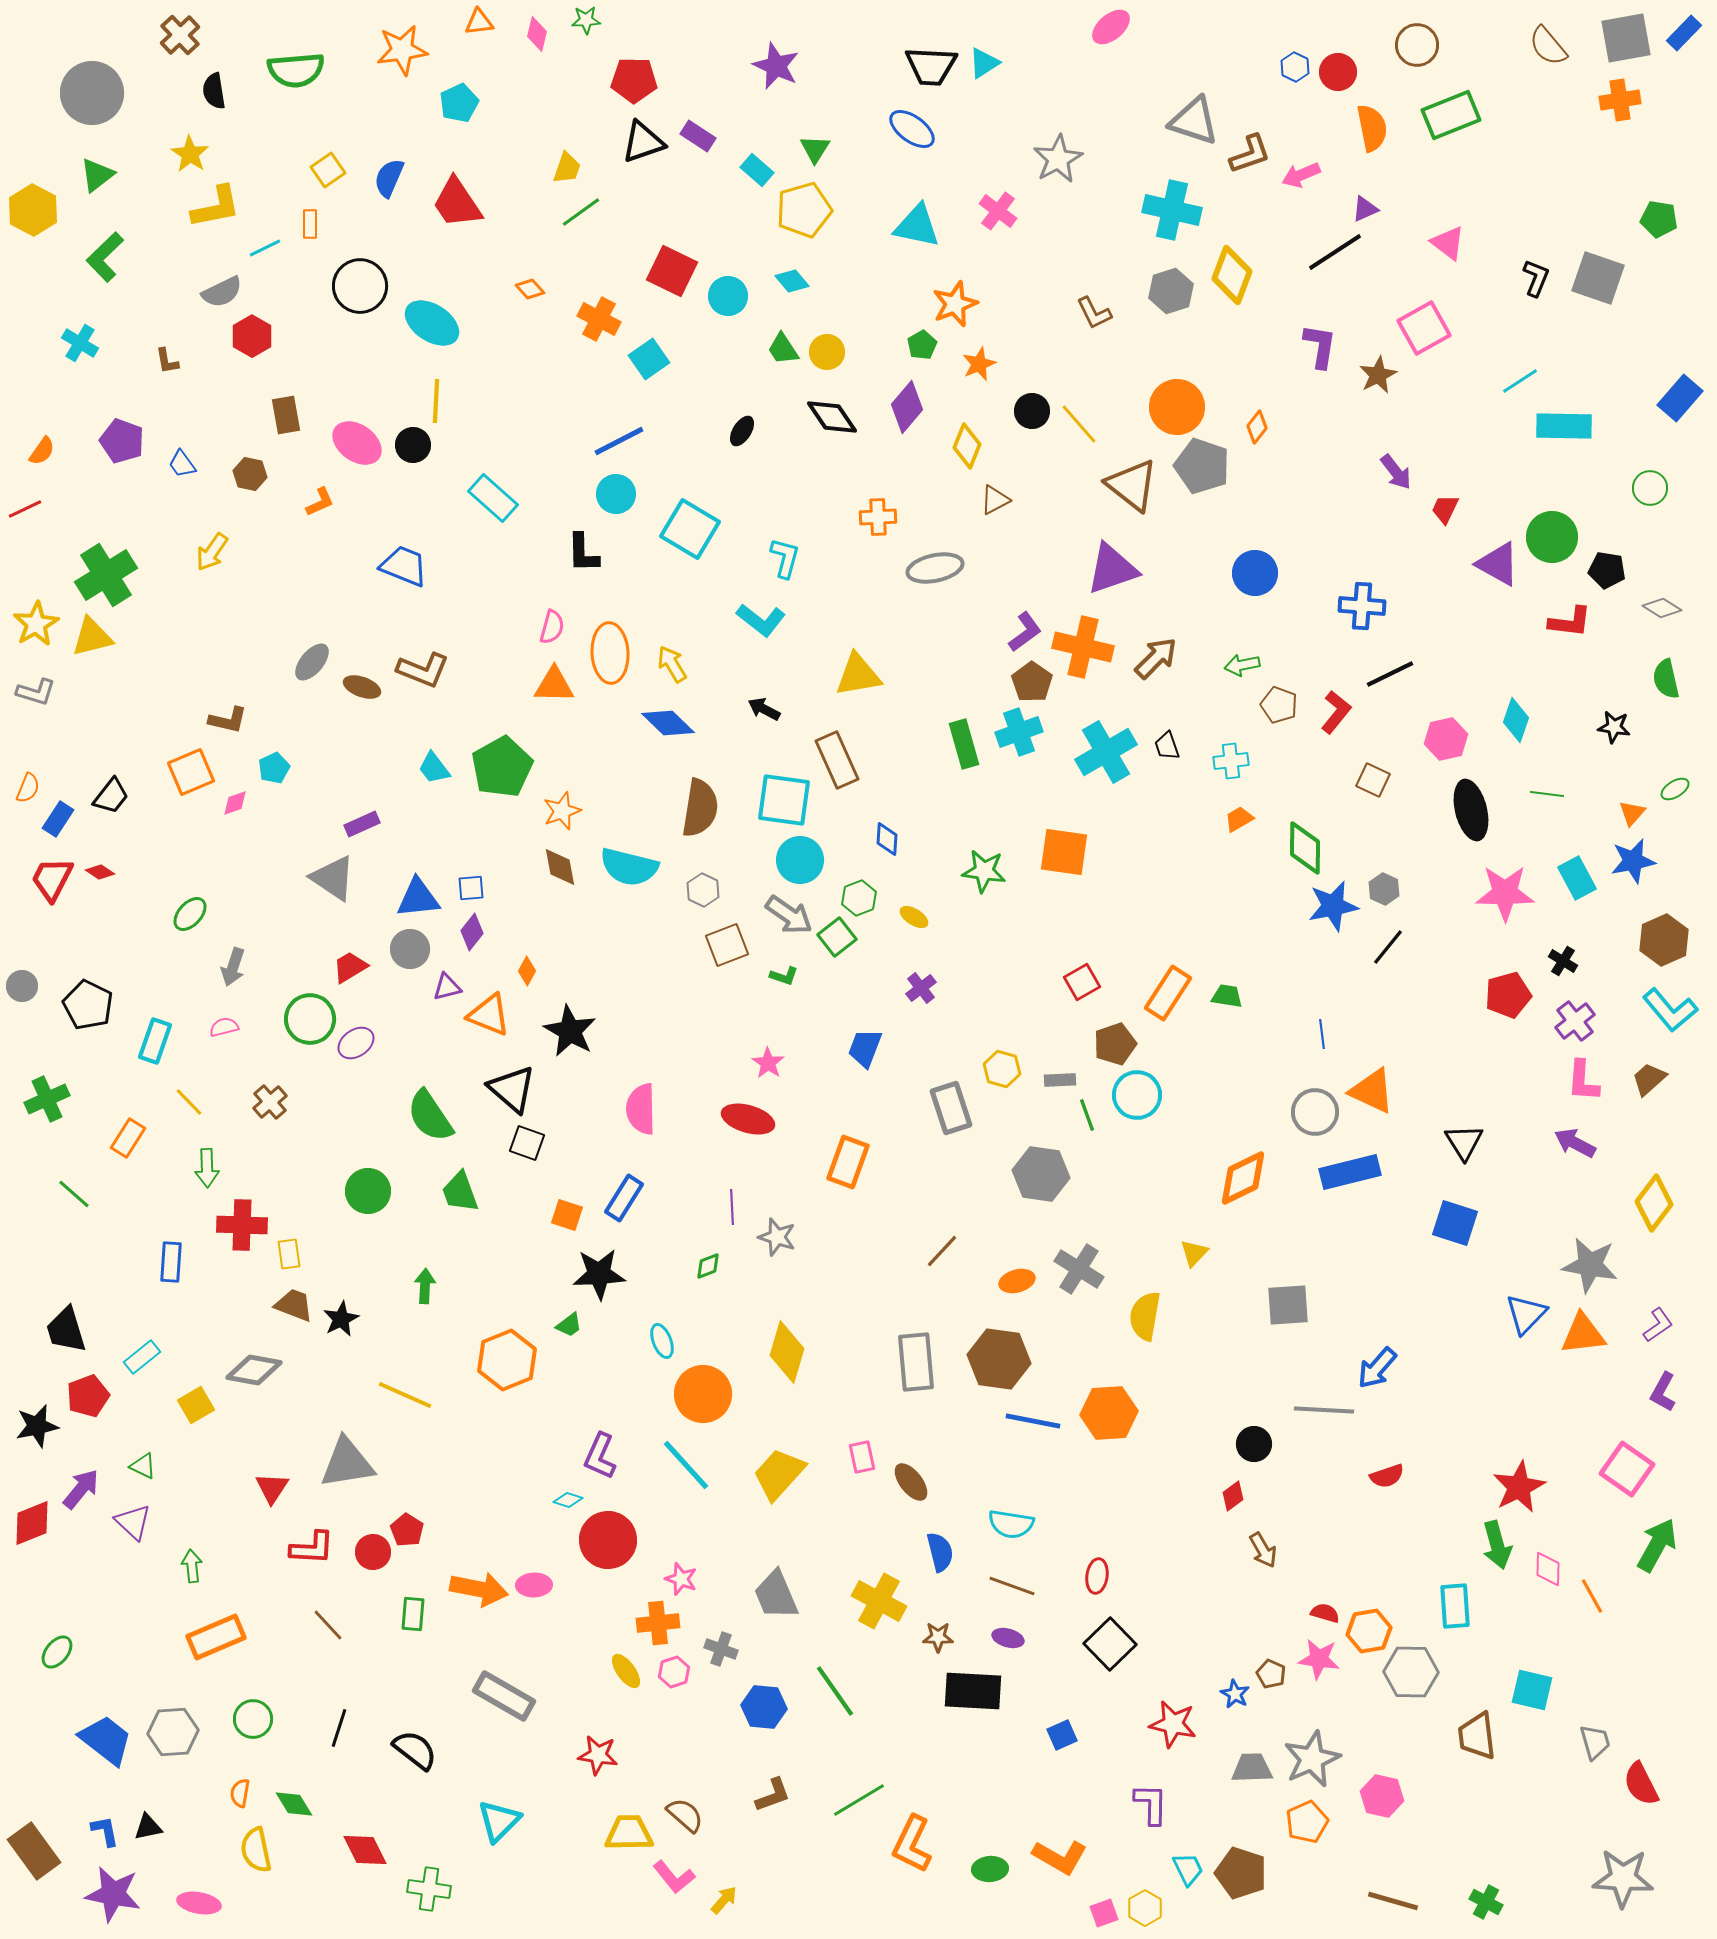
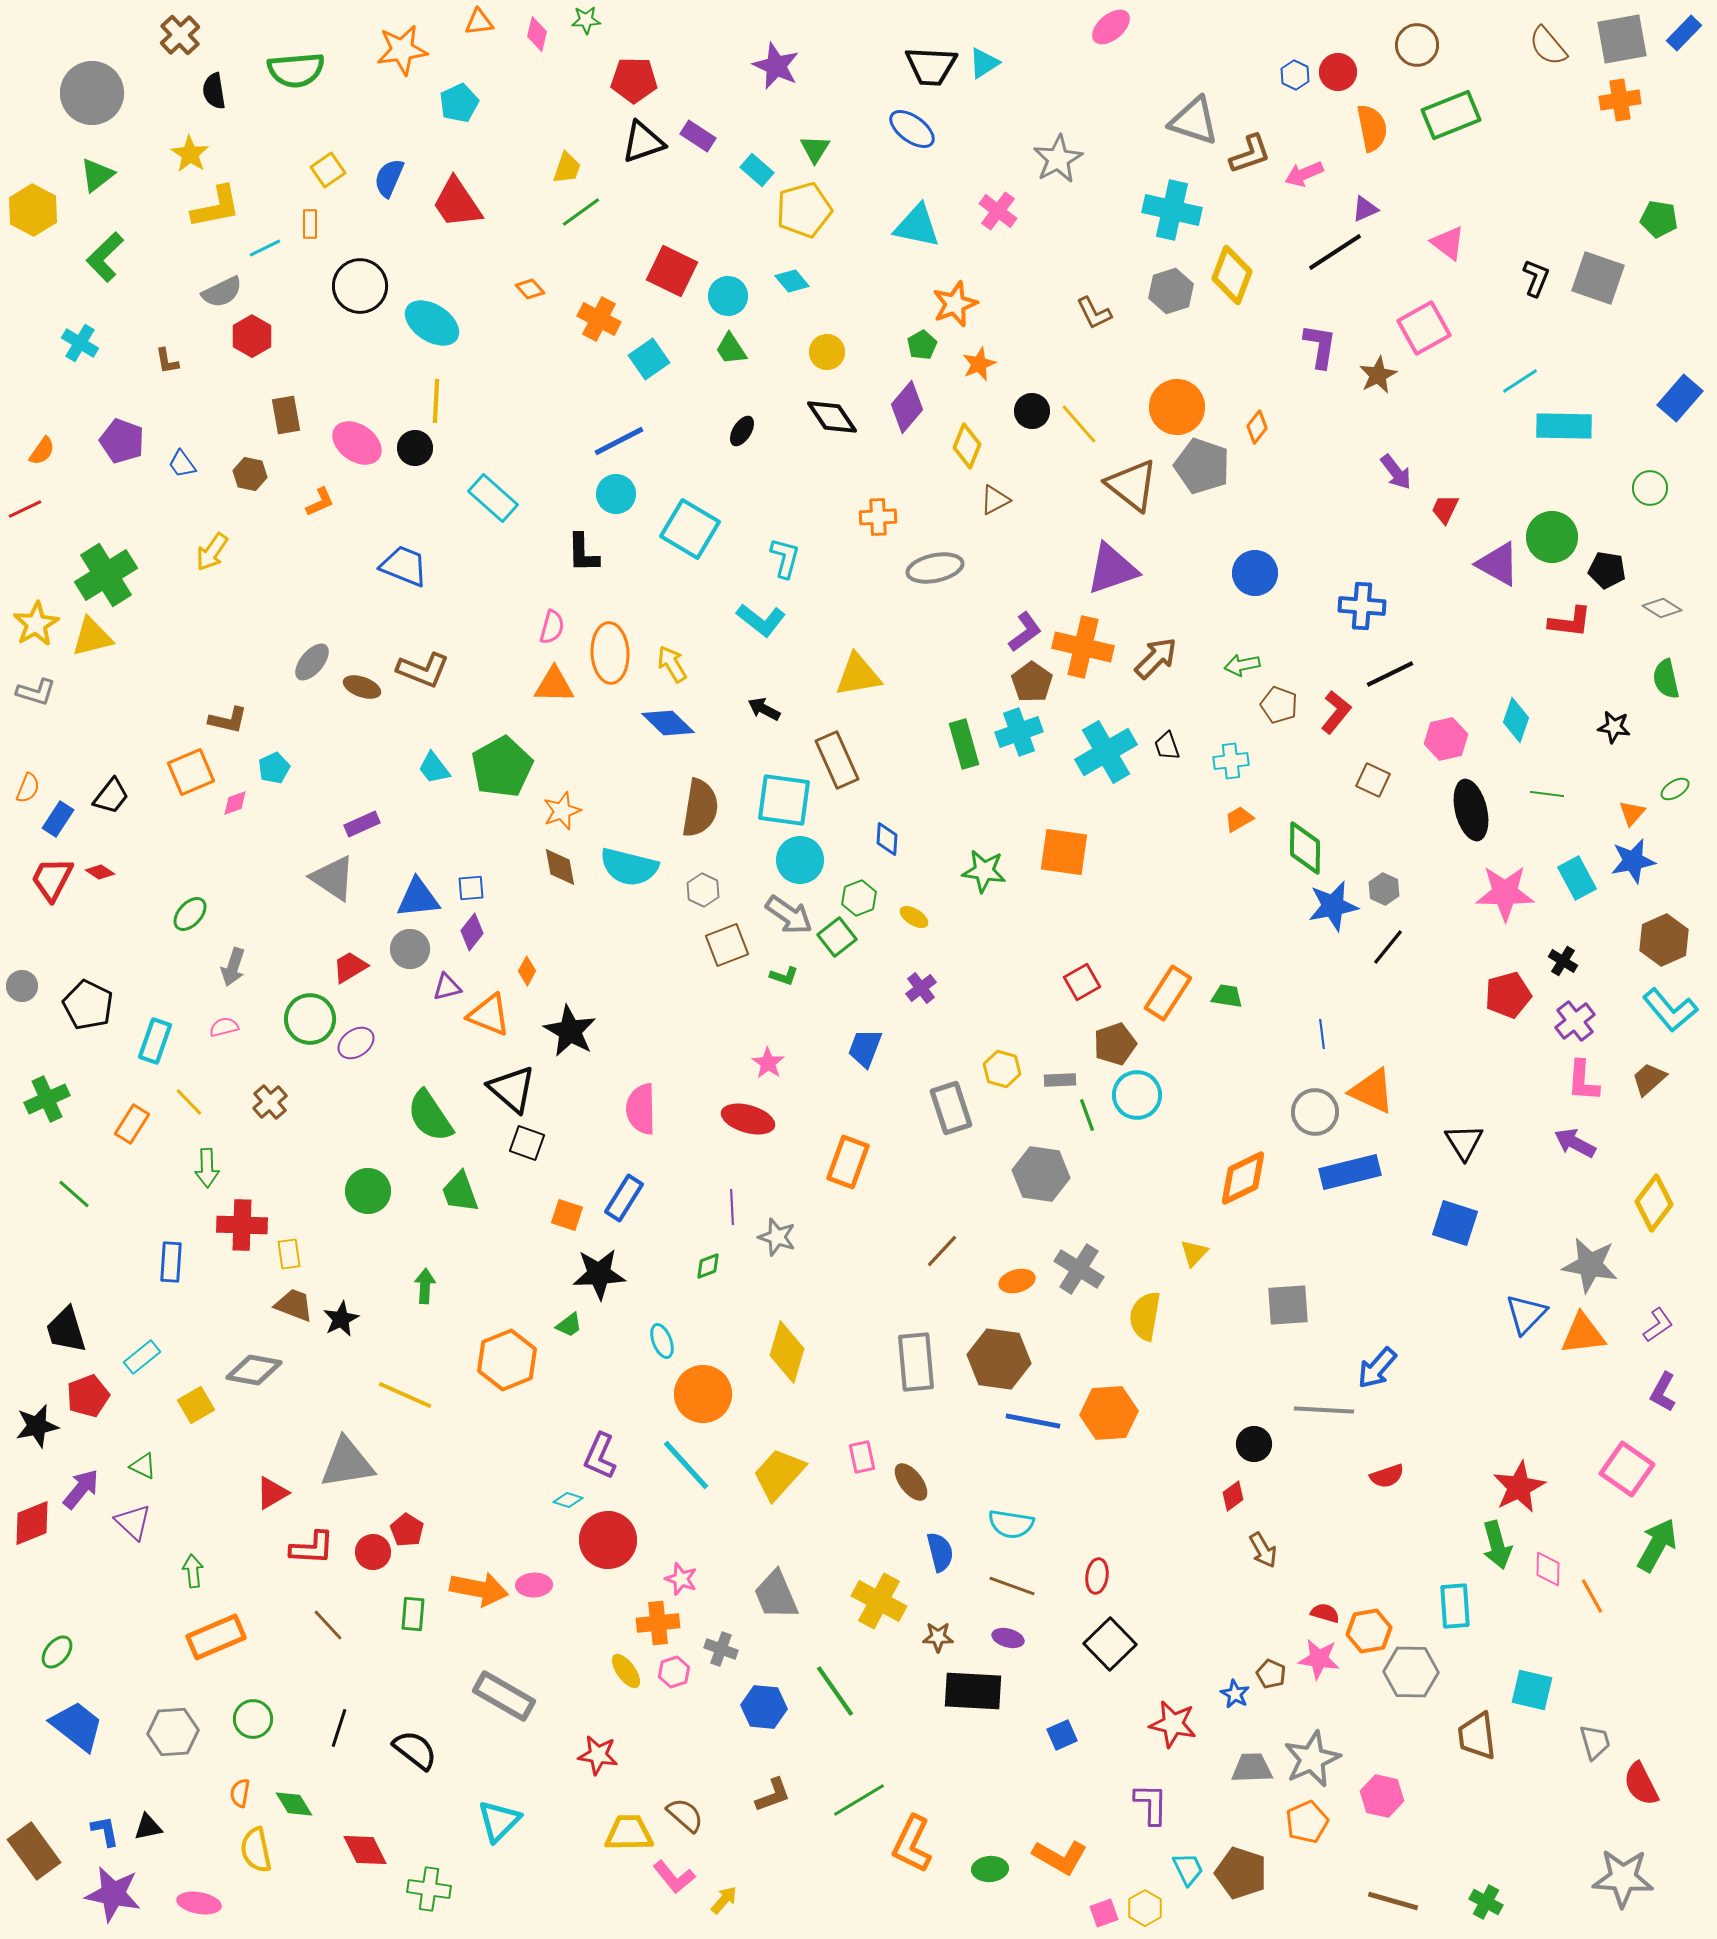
gray square at (1626, 38): moved 4 px left, 1 px down
blue hexagon at (1295, 67): moved 8 px down
pink arrow at (1301, 175): moved 3 px right, 1 px up
green trapezoid at (783, 349): moved 52 px left
black circle at (413, 445): moved 2 px right, 3 px down
orange rectangle at (128, 1138): moved 4 px right, 14 px up
red triangle at (272, 1488): moved 5 px down; rotated 27 degrees clockwise
green arrow at (192, 1566): moved 1 px right, 5 px down
blue trapezoid at (106, 1740): moved 29 px left, 14 px up
